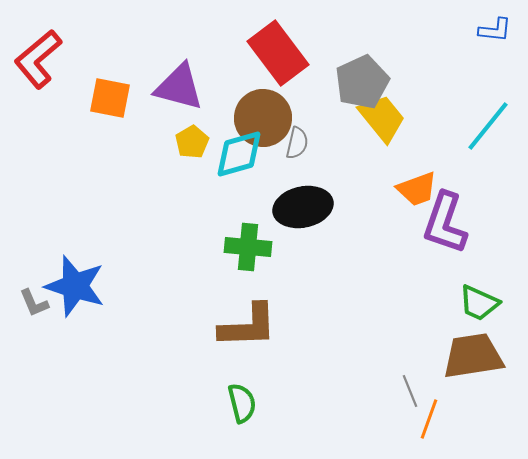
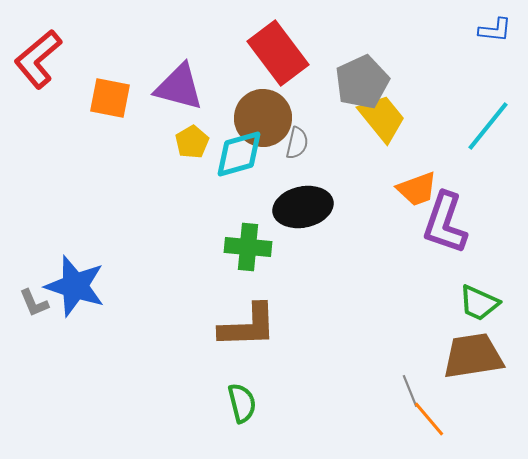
orange line: rotated 60 degrees counterclockwise
